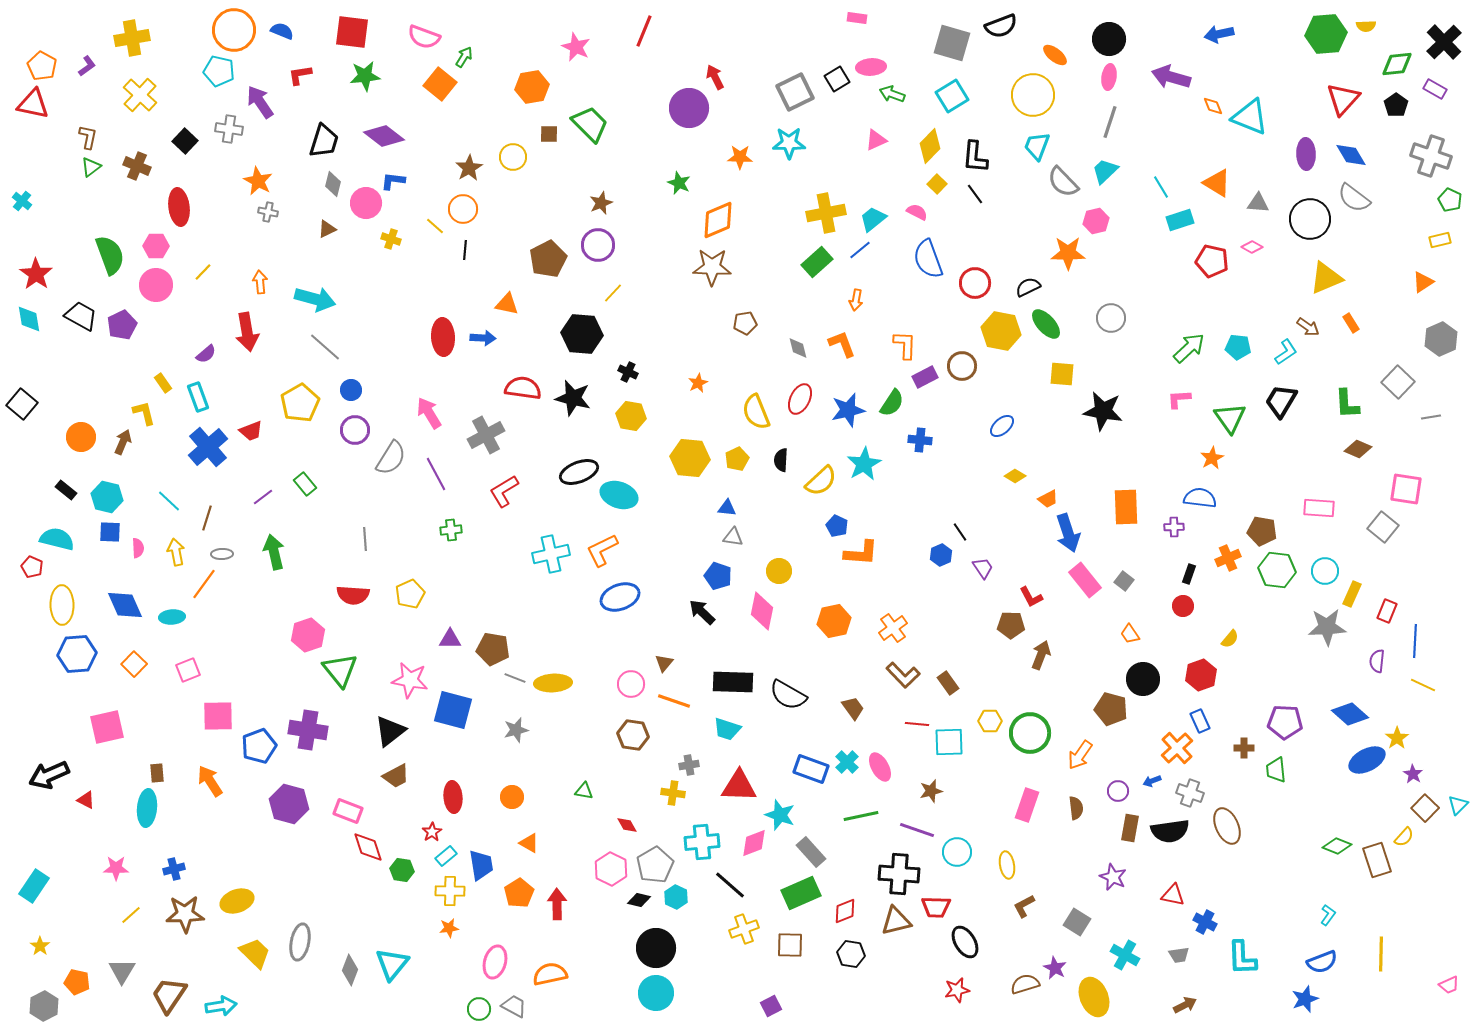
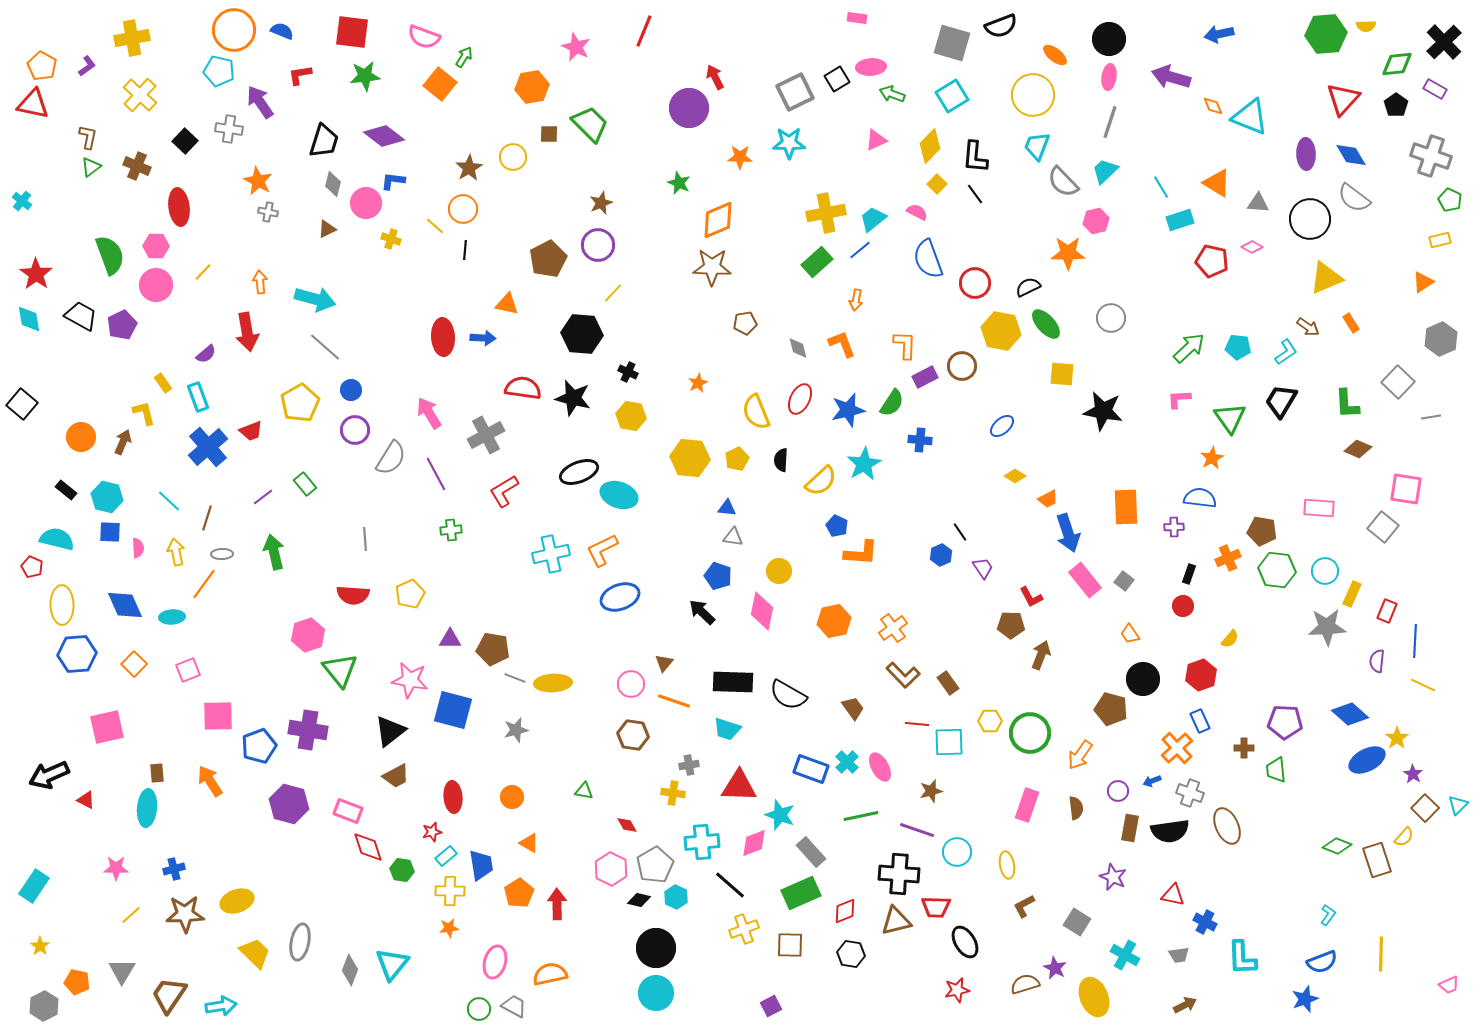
red star at (432, 832): rotated 18 degrees clockwise
